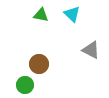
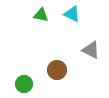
cyan triangle: rotated 18 degrees counterclockwise
brown circle: moved 18 px right, 6 px down
green circle: moved 1 px left, 1 px up
